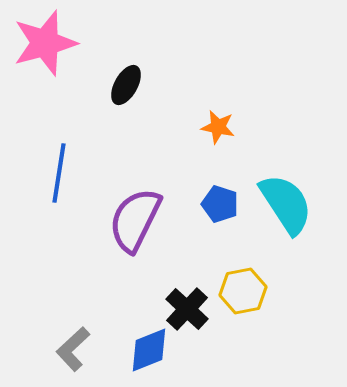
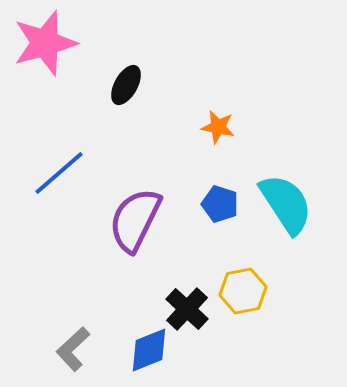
blue line: rotated 40 degrees clockwise
